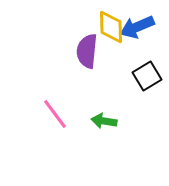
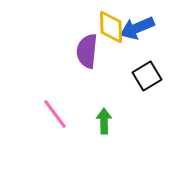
blue arrow: moved 1 px down
green arrow: rotated 80 degrees clockwise
